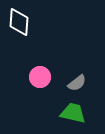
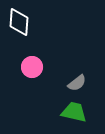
pink circle: moved 8 px left, 10 px up
green trapezoid: moved 1 px right, 1 px up
